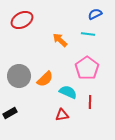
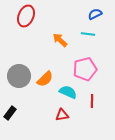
red ellipse: moved 4 px right, 4 px up; rotated 40 degrees counterclockwise
pink pentagon: moved 2 px left, 1 px down; rotated 20 degrees clockwise
red line: moved 2 px right, 1 px up
black rectangle: rotated 24 degrees counterclockwise
